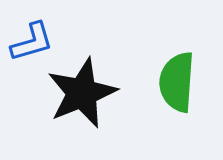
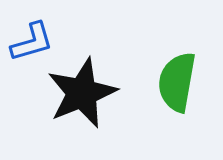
green semicircle: rotated 6 degrees clockwise
